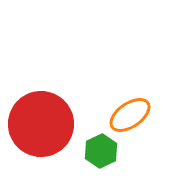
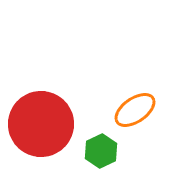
orange ellipse: moved 5 px right, 5 px up
